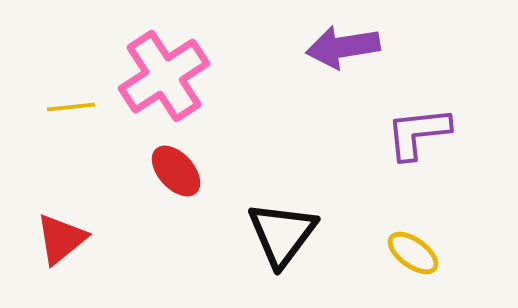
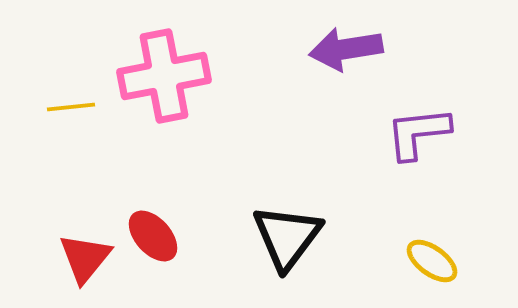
purple arrow: moved 3 px right, 2 px down
pink cross: rotated 22 degrees clockwise
red ellipse: moved 23 px left, 65 px down
black triangle: moved 5 px right, 3 px down
red triangle: moved 24 px right, 19 px down; rotated 12 degrees counterclockwise
yellow ellipse: moved 19 px right, 8 px down
